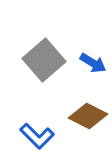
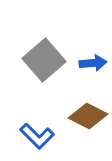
blue arrow: rotated 36 degrees counterclockwise
